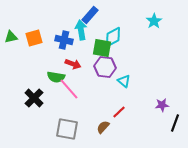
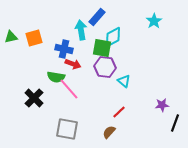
blue rectangle: moved 7 px right, 2 px down
blue cross: moved 9 px down
brown semicircle: moved 6 px right, 5 px down
